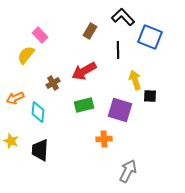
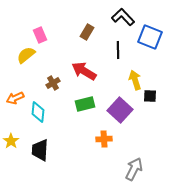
brown rectangle: moved 3 px left, 1 px down
pink rectangle: rotated 21 degrees clockwise
yellow semicircle: rotated 12 degrees clockwise
red arrow: rotated 60 degrees clockwise
green rectangle: moved 1 px right, 1 px up
purple square: rotated 25 degrees clockwise
yellow star: rotated 14 degrees clockwise
gray arrow: moved 6 px right, 2 px up
